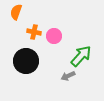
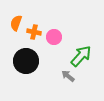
orange semicircle: moved 11 px down
pink circle: moved 1 px down
gray arrow: rotated 64 degrees clockwise
